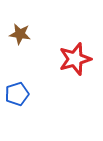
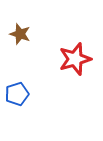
brown star: rotated 10 degrees clockwise
